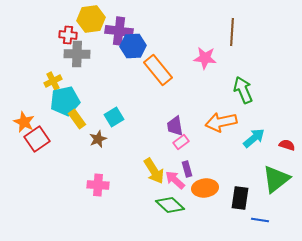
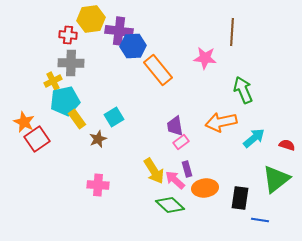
gray cross: moved 6 px left, 9 px down
